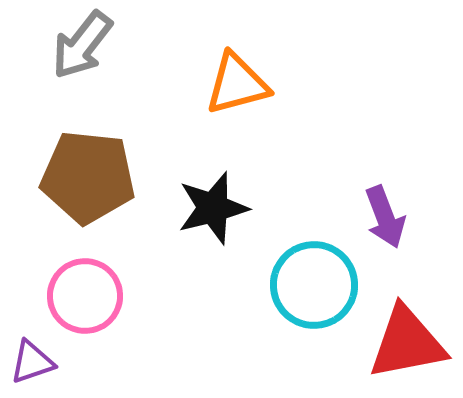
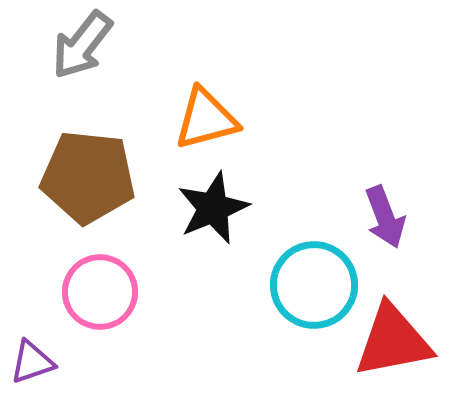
orange triangle: moved 31 px left, 35 px down
black star: rotated 8 degrees counterclockwise
pink circle: moved 15 px right, 4 px up
red triangle: moved 14 px left, 2 px up
